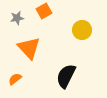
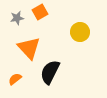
orange square: moved 4 px left, 1 px down
yellow circle: moved 2 px left, 2 px down
black semicircle: moved 16 px left, 4 px up
